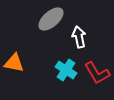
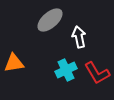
gray ellipse: moved 1 px left, 1 px down
orange triangle: rotated 20 degrees counterclockwise
cyan cross: rotated 30 degrees clockwise
